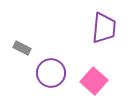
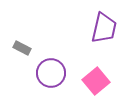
purple trapezoid: rotated 8 degrees clockwise
pink square: moved 2 px right; rotated 8 degrees clockwise
